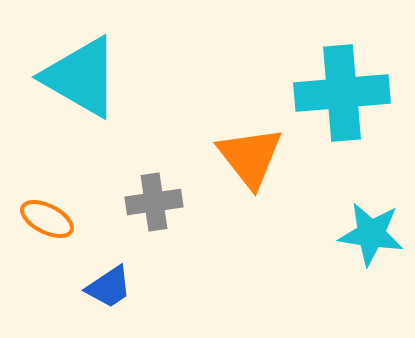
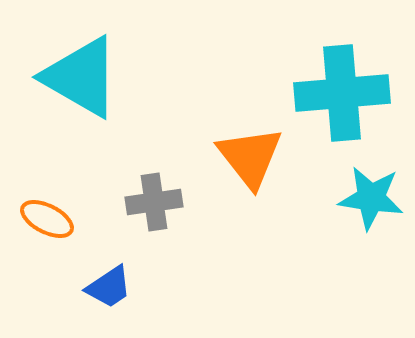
cyan star: moved 36 px up
